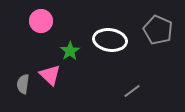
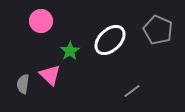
white ellipse: rotated 52 degrees counterclockwise
